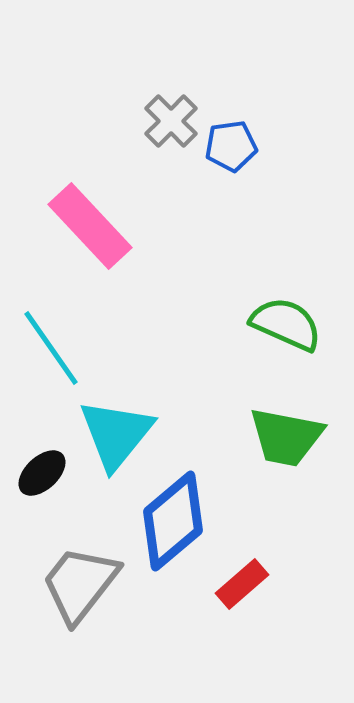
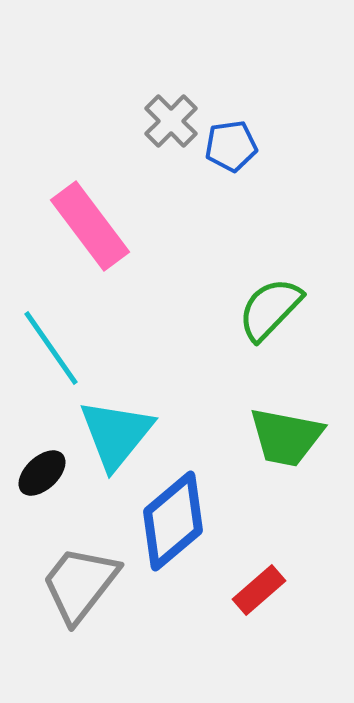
pink rectangle: rotated 6 degrees clockwise
green semicircle: moved 16 px left, 15 px up; rotated 70 degrees counterclockwise
red rectangle: moved 17 px right, 6 px down
